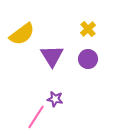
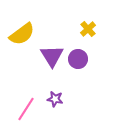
purple circle: moved 10 px left
pink line: moved 10 px left, 8 px up
